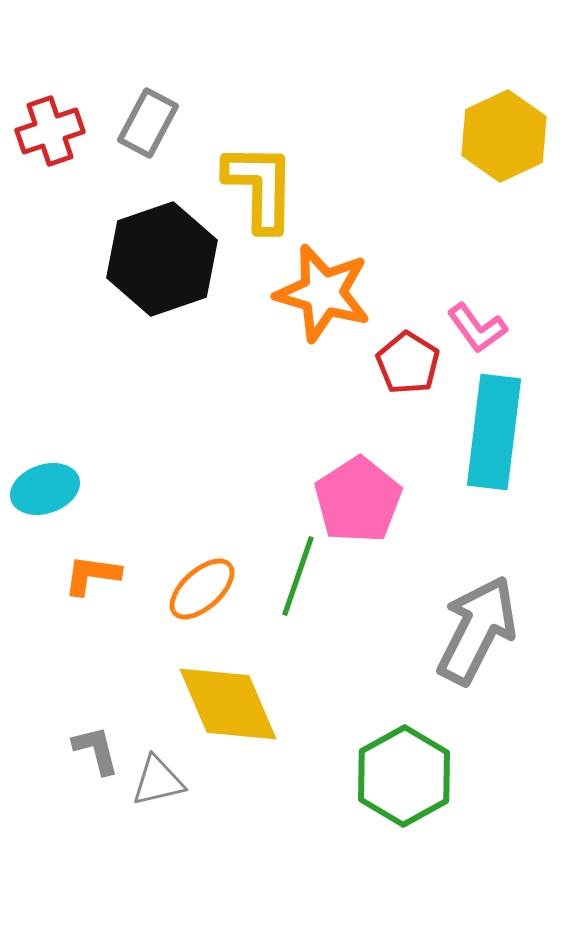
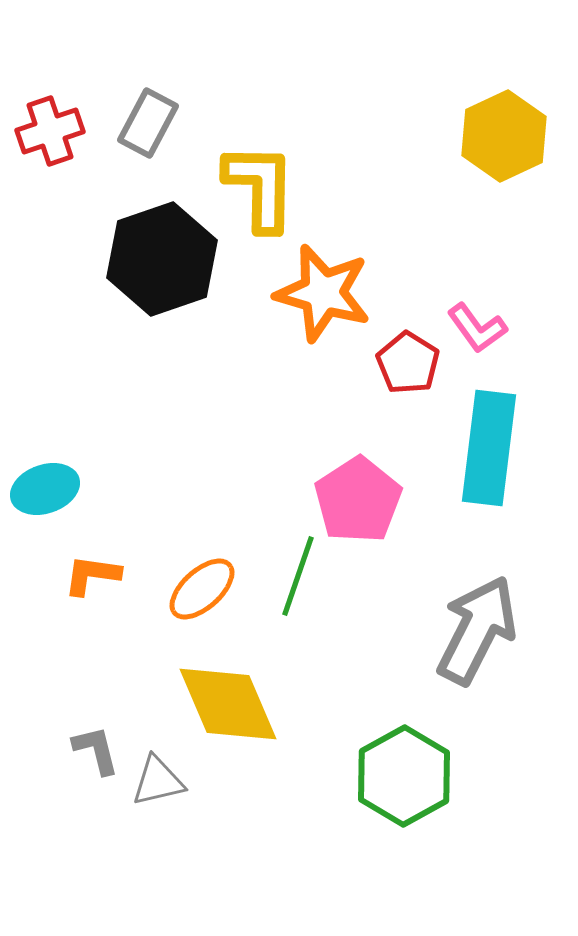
cyan rectangle: moved 5 px left, 16 px down
